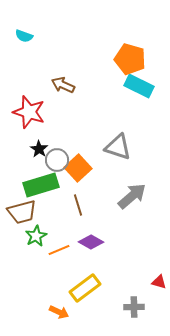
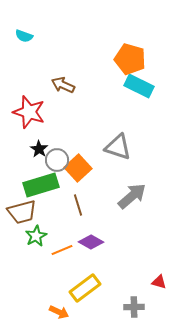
orange line: moved 3 px right
